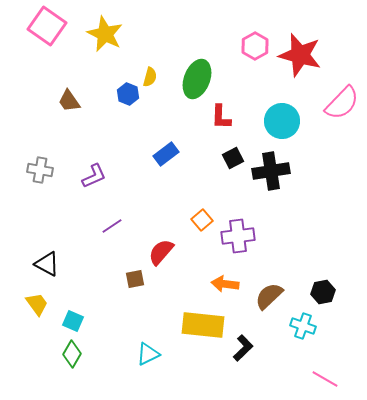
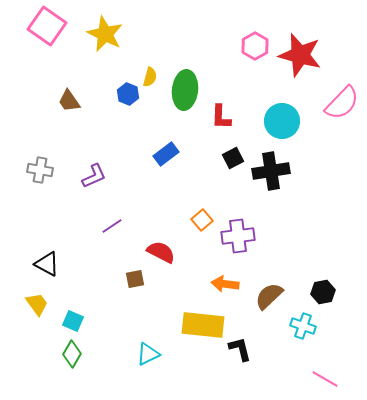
green ellipse: moved 12 px left, 11 px down; rotated 15 degrees counterclockwise
red semicircle: rotated 76 degrees clockwise
black L-shape: moved 3 px left, 1 px down; rotated 60 degrees counterclockwise
